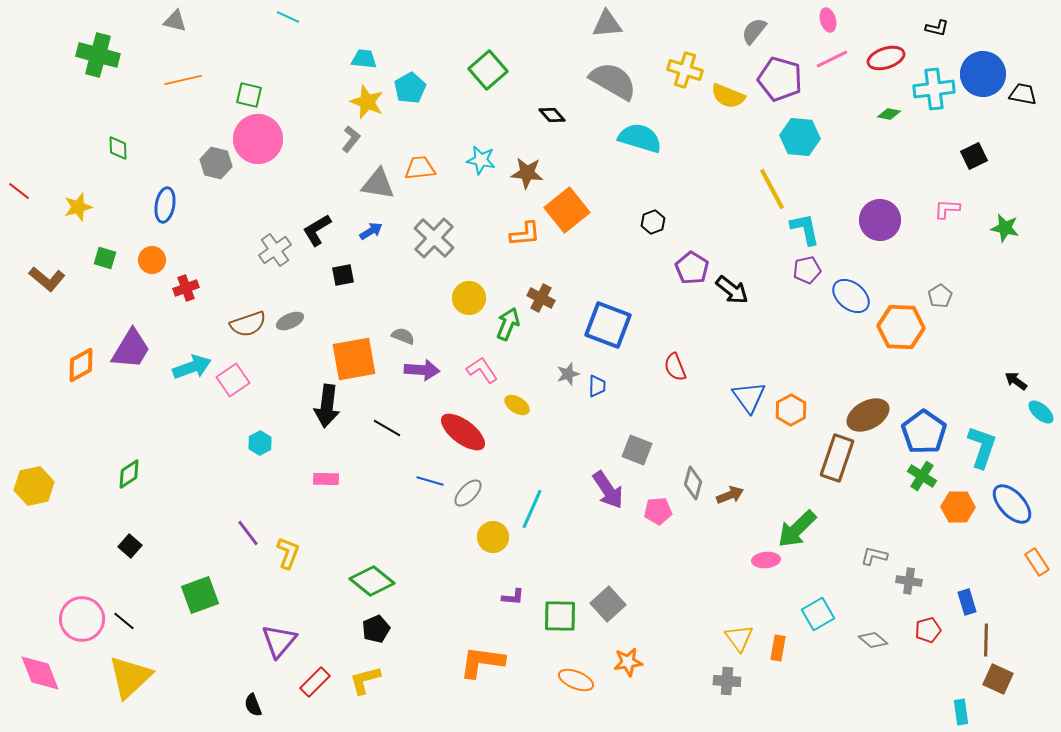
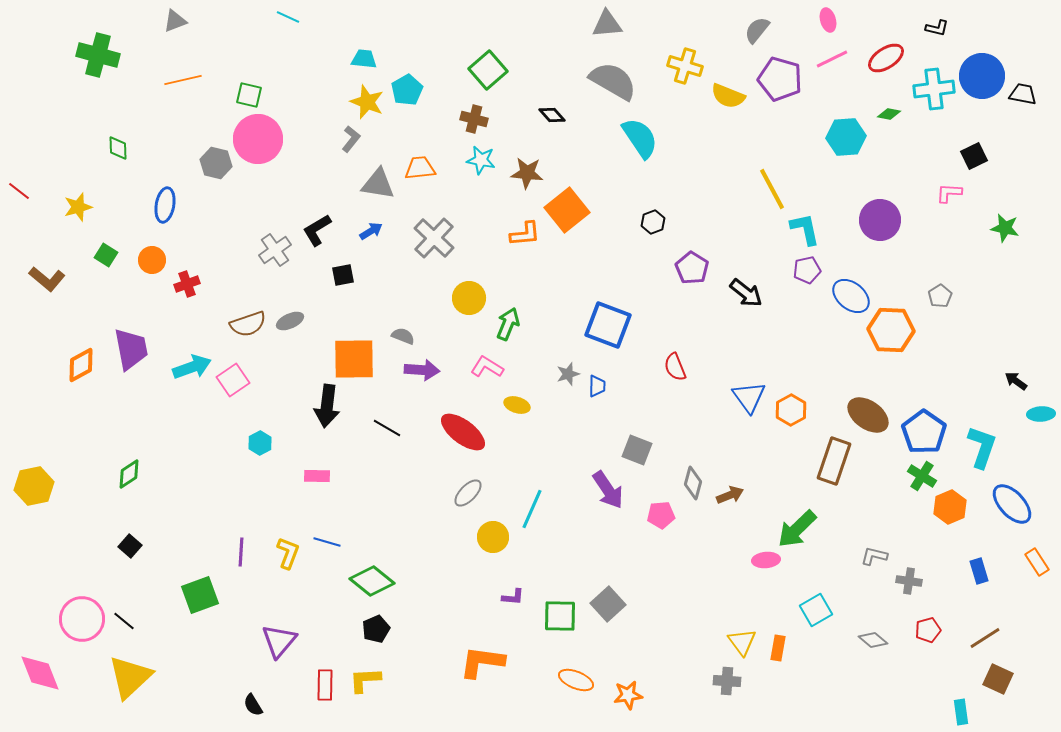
gray triangle at (175, 21): rotated 35 degrees counterclockwise
gray semicircle at (754, 31): moved 3 px right, 1 px up
red ellipse at (886, 58): rotated 15 degrees counterclockwise
yellow cross at (685, 70): moved 4 px up
blue circle at (983, 74): moved 1 px left, 2 px down
cyan pentagon at (410, 88): moved 3 px left, 2 px down
cyan hexagon at (800, 137): moved 46 px right; rotated 9 degrees counterclockwise
cyan semicircle at (640, 138): rotated 39 degrees clockwise
pink L-shape at (947, 209): moved 2 px right, 16 px up
green square at (105, 258): moved 1 px right, 3 px up; rotated 15 degrees clockwise
red cross at (186, 288): moved 1 px right, 4 px up
black arrow at (732, 290): moved 14 px right, 3 px down
brown cross at (541, 298): moved 67 px left, 179 px up; rotated 12 degrees counterclockwise
orange hexagon at (901, 327): moved 10 px left, 3 px down
purple trapezoid at (131, 349): rotated 42 degrees counterclockwise
orange square at (354, 359): rotated 9 degrees clockwise
pink L-shape at (482, 370): moved 5 px right, 3 px up; rotated 24 degrees counterclockwise
yellow ellipse at (517, 405): rotated 15 degrees counterclockwise
cyan ellipse at (1041, 412): moved 2 px down; rotated 44 degrees counterclockwise
brown ellipse at (868, 415): rotated 63 degrees clockwise
brown rectangle at (837, 458): moved 3 px left, 3 px down
pink rectangle at (326, 479): moved 9 px left, 3 px up
blue line at (430, 481): moved 103 px left, 61 px down
orange hexagon at (958, 507): moved 8 px left; rotated 24 degrees counterclockwise
pink pentagon at (658, 511): moved 3 px right, 4 px down
purple line at (248, 533): moved 7 px left, 19 px down; rotated 40 degrees clockwise
blue rectangle at (967, 602): moved 12 px right, 31 px up
cyan square at (818, 614): moved 2 px left, 4 px up
yellow triangle at (739, 638): moved 3 px right, 4 px down
brown line at (986, 640): moved 1 px left, 2 px up; rotated 56 degrees clockwise
orange star at (628, 662): moved 33 px down
yellow L-shape at (365, 680): rotated 12 degrees clockwise
red rectangle at (315, 682): moved 10 px right, 3 px down; rotated 44 degrees counterclockwise
black semicircle at (253, 705): rotated 10 degrees counterclockwise
